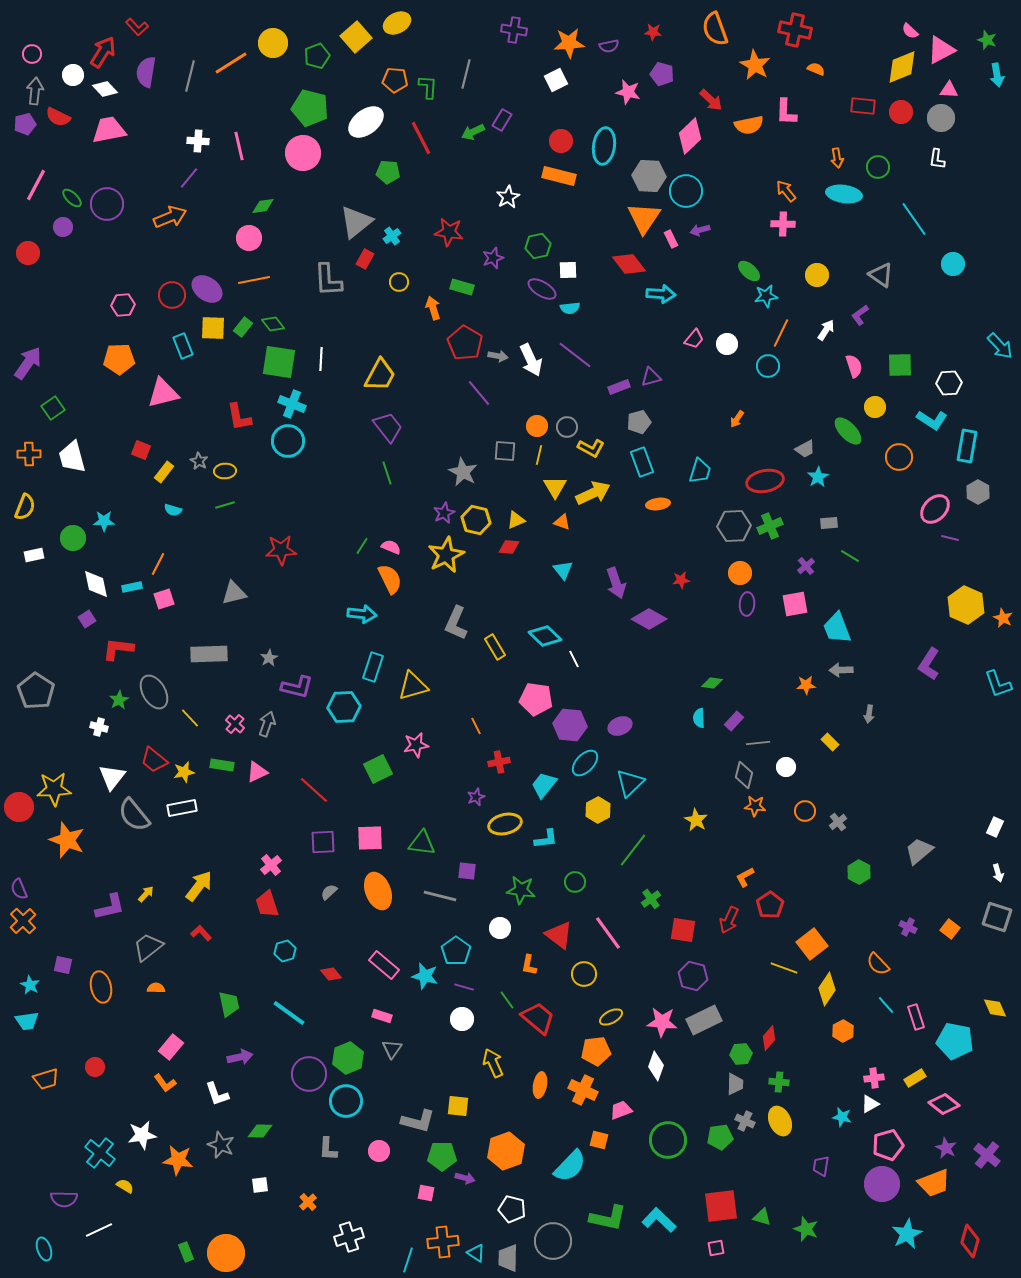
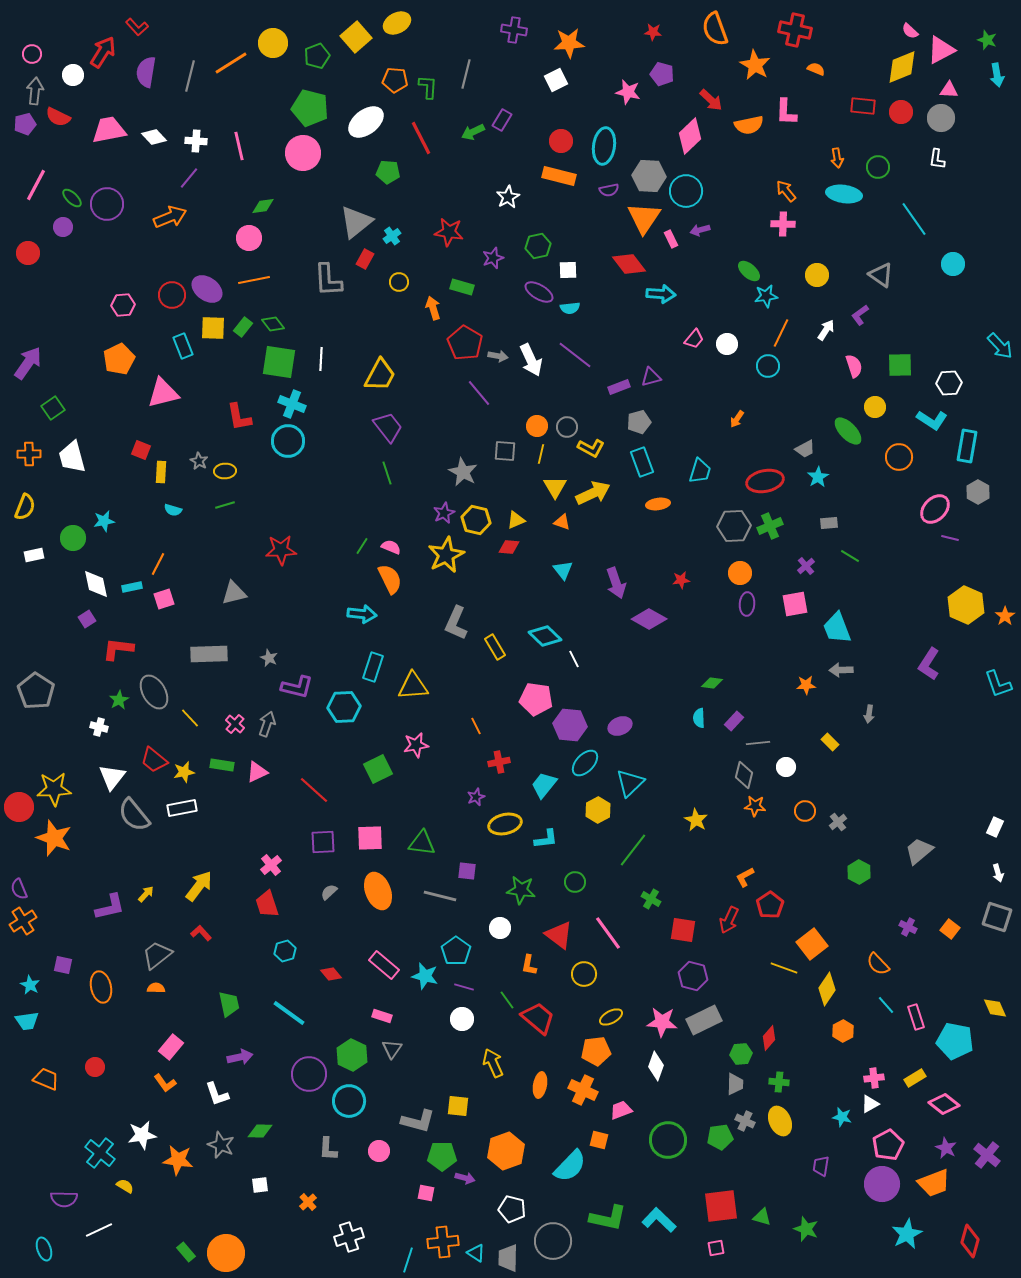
purple semicircle at (609, 46): moved 144 px down
white diamond at (105, 89): moved 49 px right, 48 px down
white cross at (198, 141): moved 2 px left
purple ellipse at (542, 289): moved 3 px left, 3 px down
orange pentagon at (119, 359): rotated 24 degrees counterclockwise
yellow line at (539, 455): moved 2 px right, 1 px up
yellow rectangle at (164, 472): moved 3 px left; rotated 35 degrees counterclockwise
cyan star at (104, 521): rotated 10 degrees counterclockwise
orange star at (1003, 618): moved 2 px right, 2 px up; rotated 12 degrees clockwise
gray star at (269, 658): rotated 18 degrees counterclockwise
yellow triangle at (413, 686): rotated 12 degrees clockwise
orange star at (67, 840): moved 13 px left, 2 px up
green cross at (651, 899): rotated 24 degrees counterclockwise
orange cross at (23, 921): rotated 12 degrees clockwise
gray trapezoid at (148, 947): moved 9 px right, 8 px down
green hexagon at (348, 1058): moved 4 px right, 3 px up; rotated 12 degrees counterclockwise
orange trapezoid at (46, 1079): rotated 140 degrees counterclockwise
cyan circle at (346, 1101): moved 3 px right
pink pentagon at (888, 1145): rotated 12 degrees counterclockwise
green rectangle at (186, 1252): rotated 18 degrees counterclockwise
